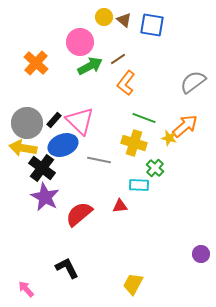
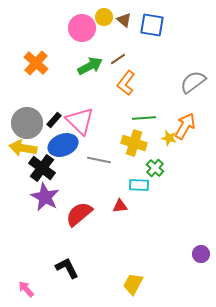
pink circle: moved 2 px right, 14 px up
green line: rotated 25 degrees counterclockwise
orange arrow: rotated 20 degrees counterclockwise
